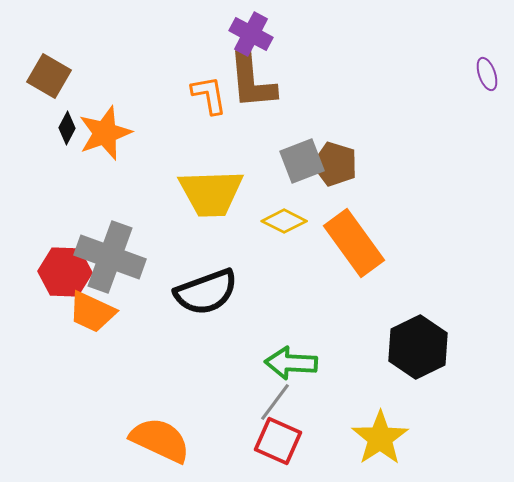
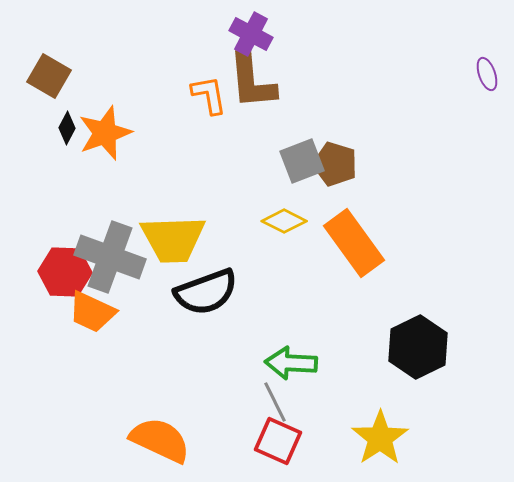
yellow trapezoid: moved 38 px left, 46 px down
gray line: rotated 63 degrees counterclockwise
